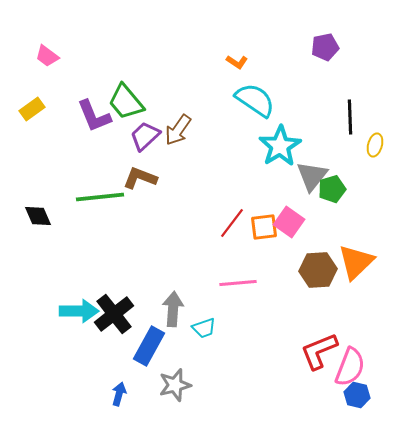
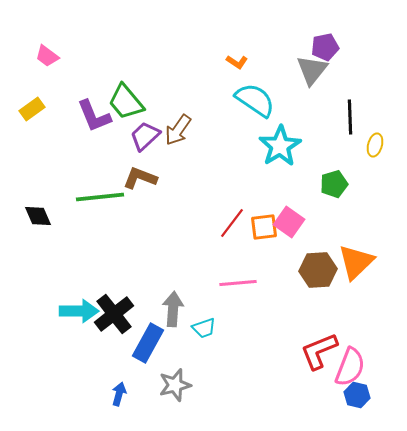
gray triangle: moved 106 px up
green pentagon: moved 2 px right, 5 px up
blue rectangle: moved 1 px left, 3 px up
